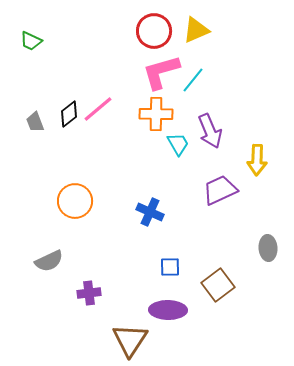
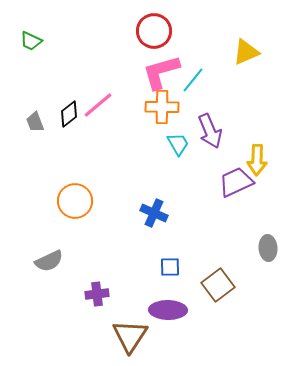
yellow triangle: moved 50 px right, 22 px down
pink line: moved 4 px up
orange cross: moved 6 px right, 7 px up
purple trapezoid: moved 16 px right, 8 px up
blue cross: moved 4 px right, 1 px down
purple cross: moved 8 px right, 1 px down
brown triangle: moved 4 px up
